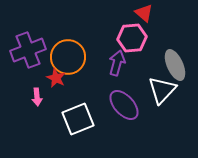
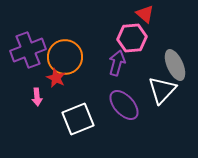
red triangle: moved 1 px right, 1 px down
orange circle: moved 3 px left
